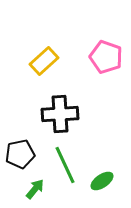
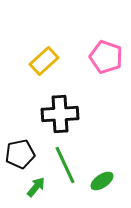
green arrow: moved 1 px right, 2 px up
